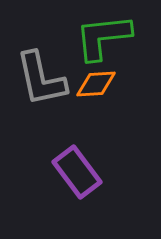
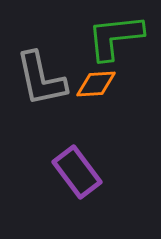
green L-shape: moved 12 px right
